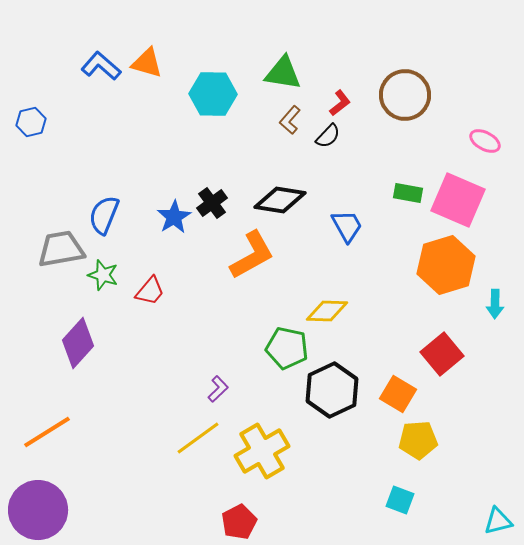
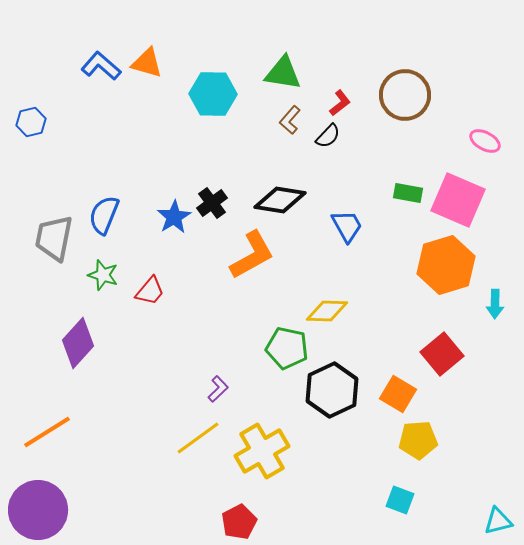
gray trapezoid: moved 7 px left, 11 px up; rotated 69 degrees counterclockwise
